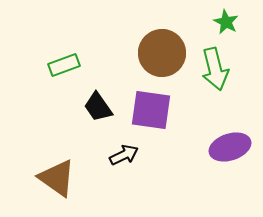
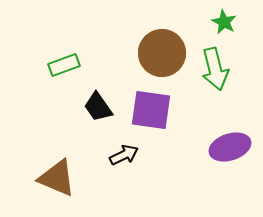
green star: moved 2 px left
brown triangle: rotated 12 degrees counterclockwise
